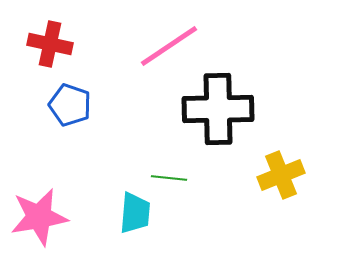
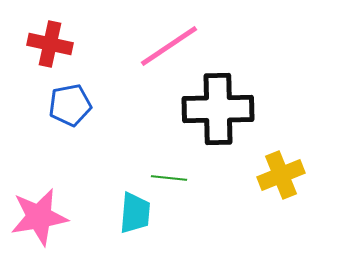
blue pentagon: rotated 30 degrees counterclockwise
